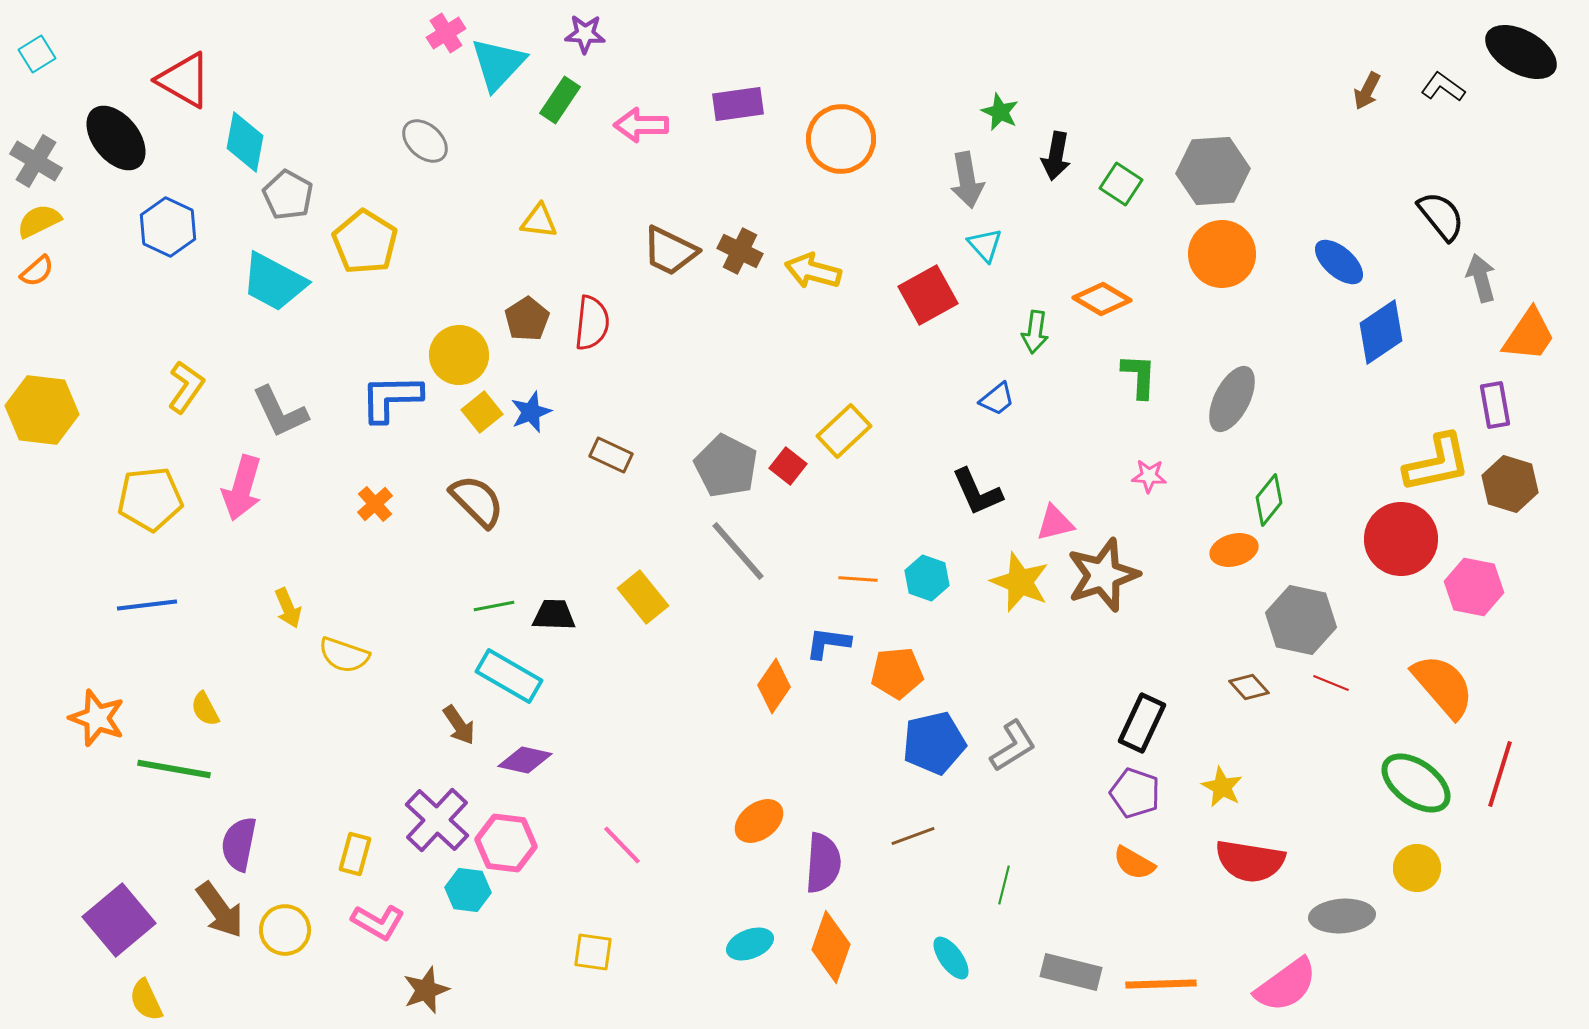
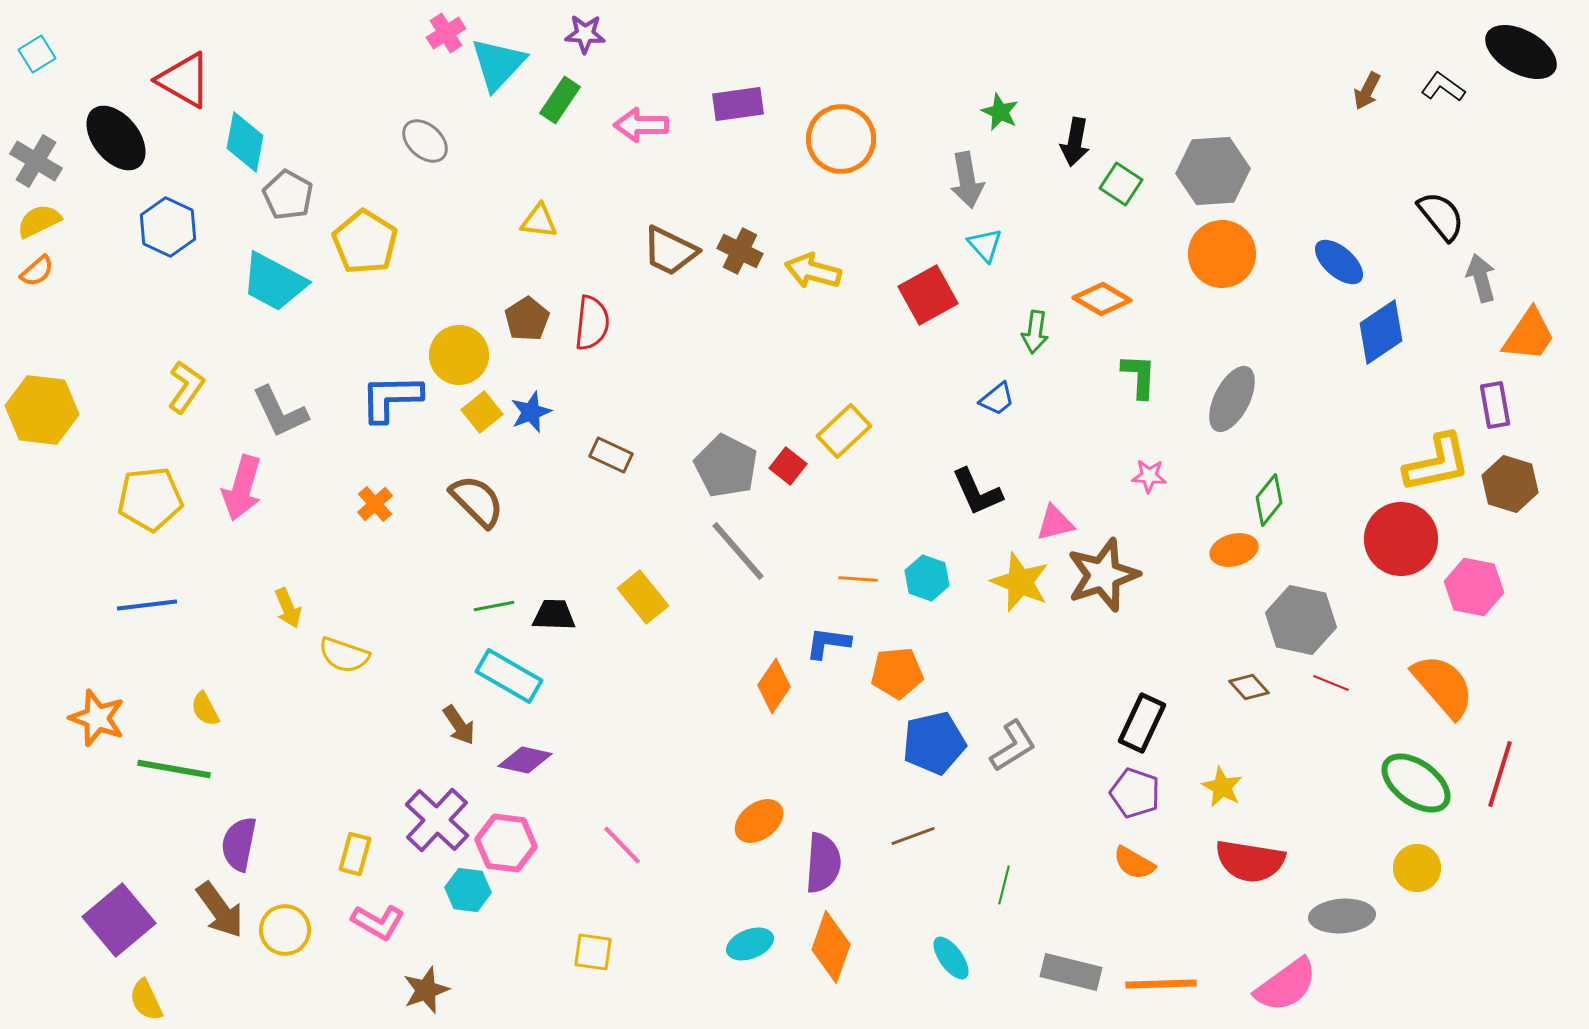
black arrow at (1056, 156): moved 19 px right, 14 px up
